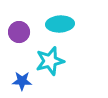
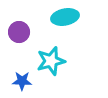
cyan ellipse: moved 5 px right, 7 px up; rotated 8 degrees counterclockwise
cyan star: moved 1 px right
